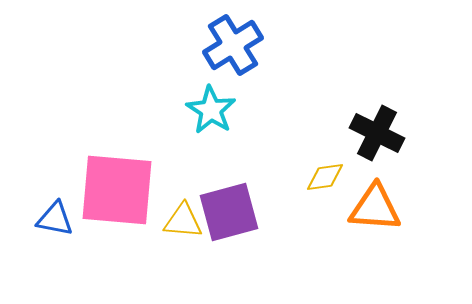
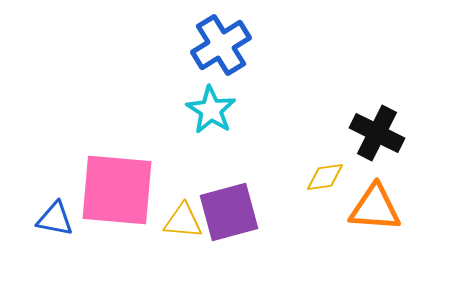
blue cross: moved 12 px left
